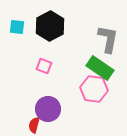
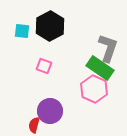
cyan square: moved 5 px right, 4 px down
gray L-shape: moved 9 px down; rotated 8 degrees clockwise
pink hexagon: rotated 16 degrees clockwise
purple circle: moved 2 px right, 2 px down
